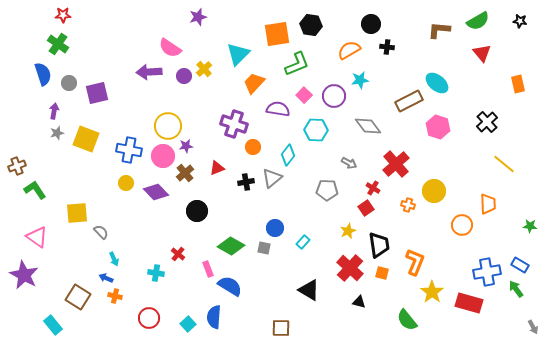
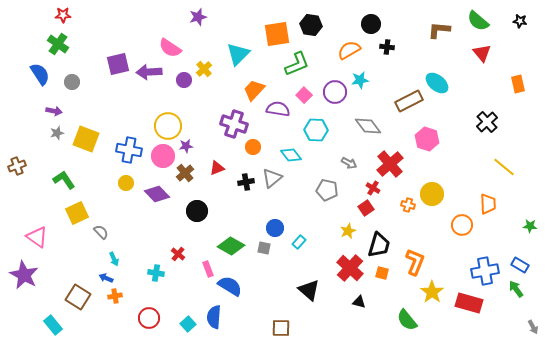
green semicircle at (478, 21): rotated 70 degrees clockwise
blue semicircle at (43, 74): moved 3 px left; rotated 15 degrees counterclockwise
purple circle at (184, 76): moved 4 px down
gray circle at (69, 83): moved 3 px right, 1 px up
orange trapezoid at (254, 83): moved 7 px down
purple square at (97, 93): moved 21 px right, 29 px up
purple circle at (334, 96): moved 1 px right, 4 px up
purple arrow at (54, 111): rotated 91 degrees clockwise
pink hexagon at (438, 127): moved 11 px left, 12 px down
cyan diamond at (288, 155): moved 3 px right; rotated 75 degrees counterclockwise
red cross at (396, 164): moved 6 px left
yellow line at (504, 164): moved 3 px down
green L-shape at (35, 190): moved 29 px right, 10 px up
gray pentagon at (327, 190): rotated 10 degrees clockwise
yellow circle at (434, 191): moved 2 px left, 3 px down
purple diamond at (156, 192): moved 1 px right, 2 px down
yellow square at (77, 213): rotated 20 degrees counterclockwise
cyan rectangle at (303, 242): moved 4 px left
black trapezoid at (379, 245): rotated 24 degrees clockwise
blue cross at (487, 272): moved 2 px left, 1 px up
black triangle at (309, 290): rotated 10 degrees clockwise
orange cross at (115, 296): rotated 24 degrees counterclockwise
